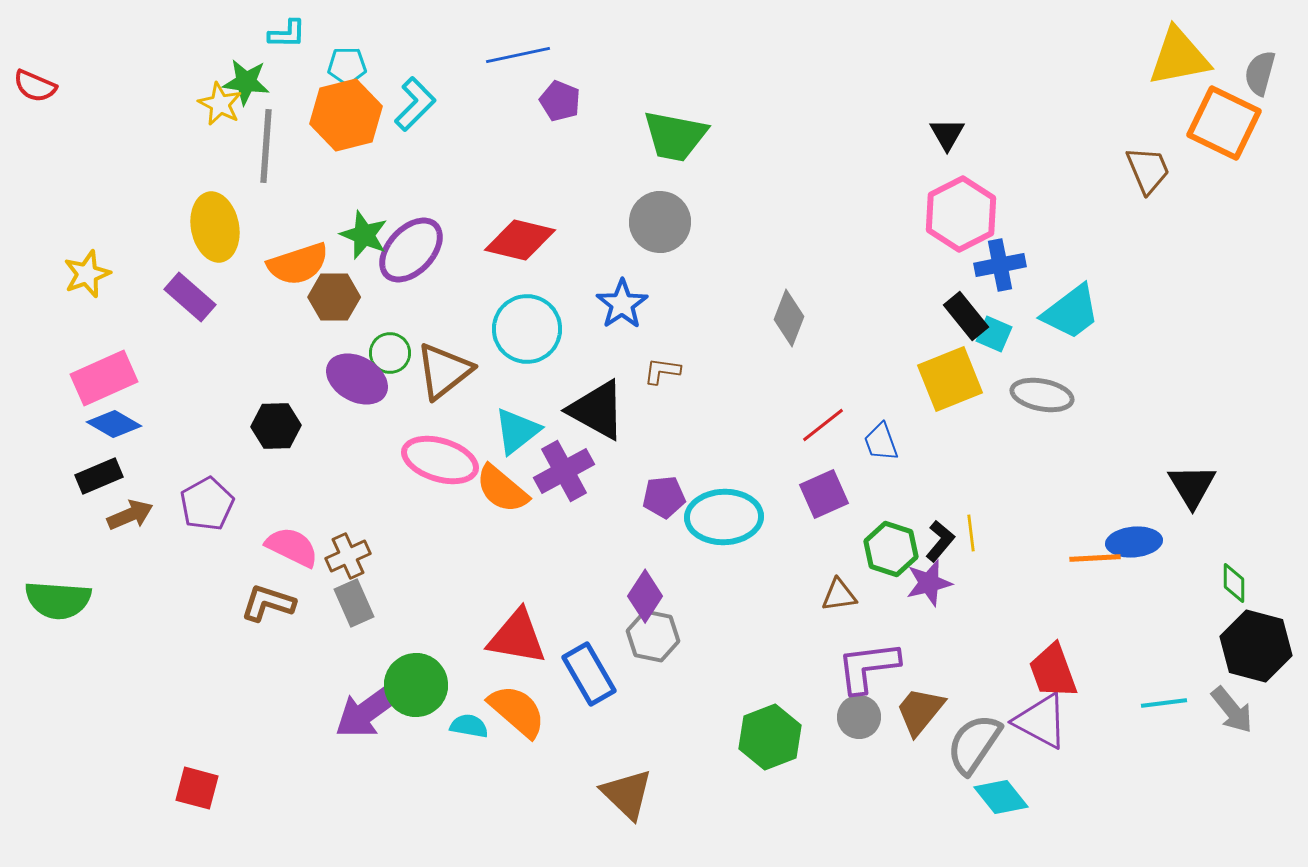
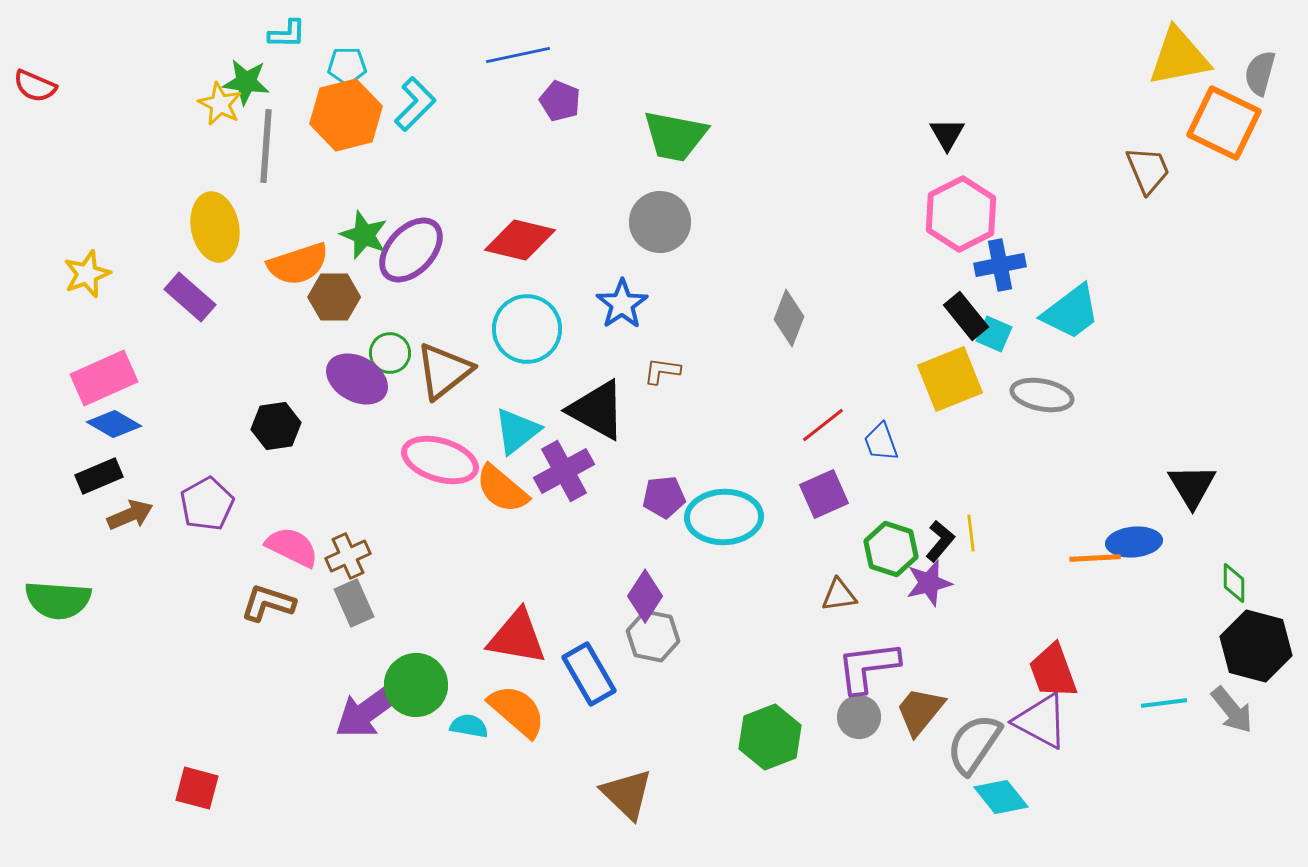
black hexagon at (276, 426): rotated 6 degrees counterclockwise
